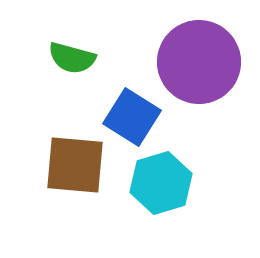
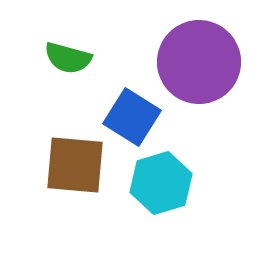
green semicircle: moved 4 px left
